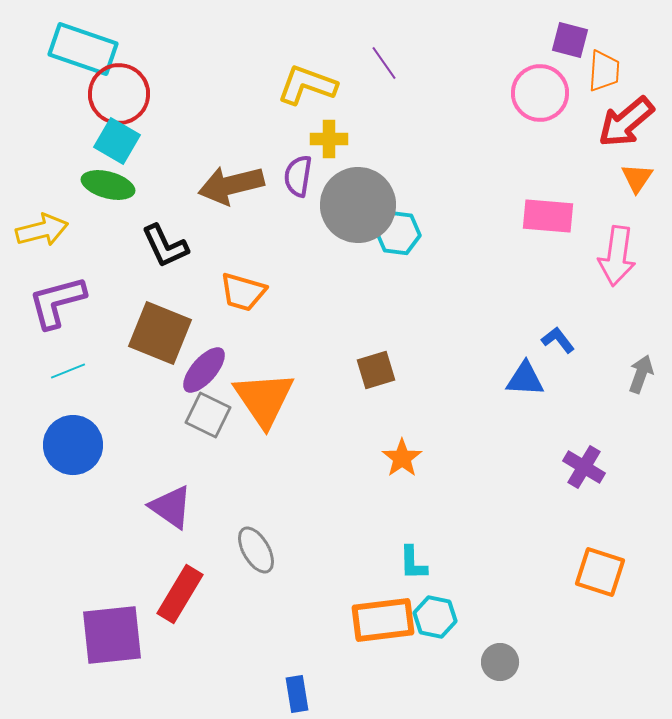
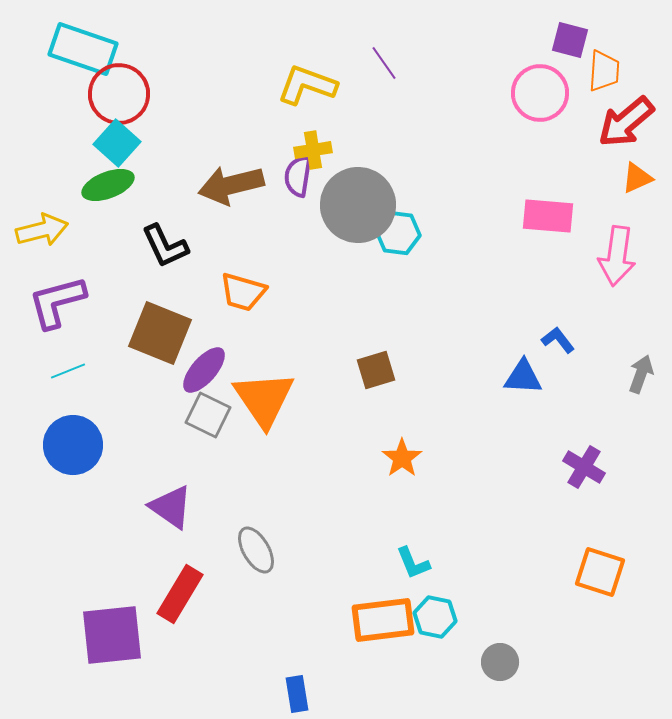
yellow cross at (329, 139): moved 16 px left, 11 px down; rotated 9 degrees counterclockwise
cyan square at (117, 141): moved 2 px down; rotated 12 degrees clockwise
orange triangle at (637, 178): rotated 32 degrees clockwise
green ellipse at (108, 185): rotated 36 degrees counterclockwise
blue triangle at (525, 379): moved 2 px left, 2 px up
cyan L-shape at (413, 563): rotated 21 degrees counterclockwise
